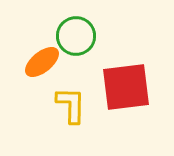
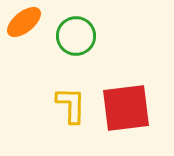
orange ellipse: moved 18 px left, 40 px up
red square: moved 21 px down
